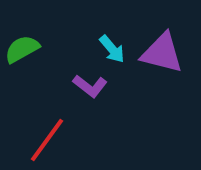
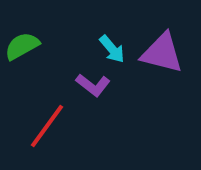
green semicircle: moved 3 px up
purple L-shape: moved 3 px right, 1 px up
red line: moved 14 px up
